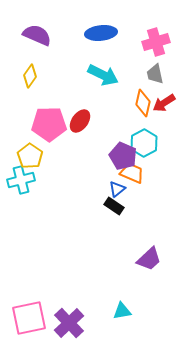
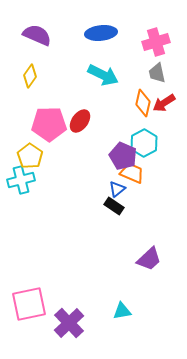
gray trapezoid: moved 2 px right, 1 px up
pink square: moved 14 px up
